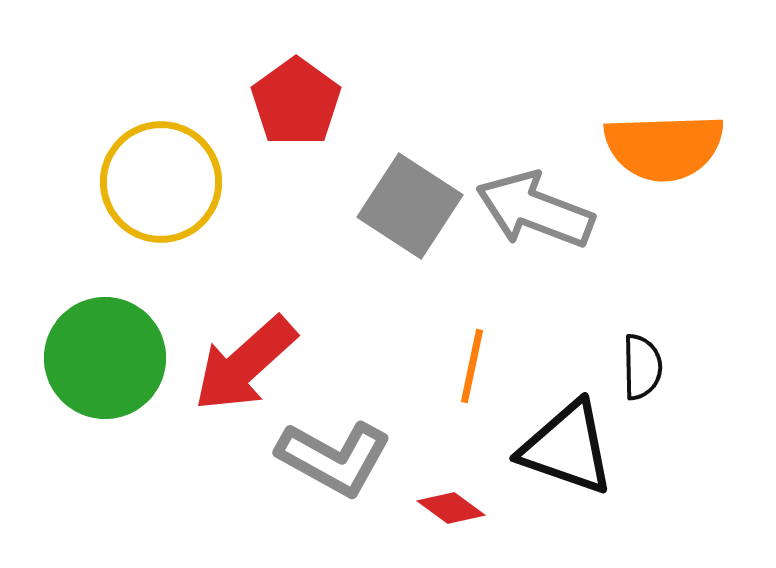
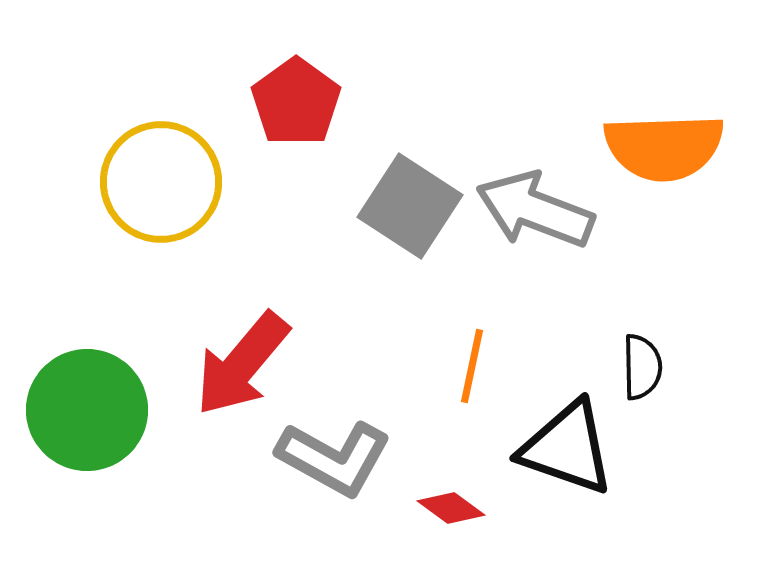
green circle: moved 18 px left, 52 px down
red arrow: moved 3 px left; rotated 8 degrees counterclockwise
